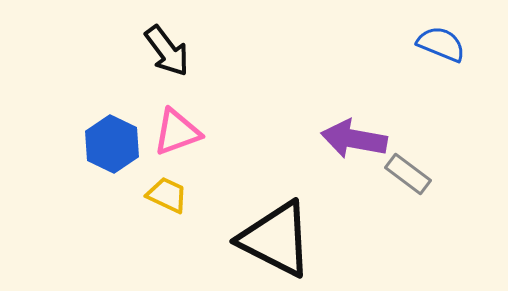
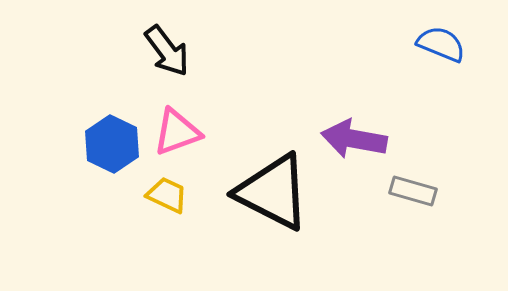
gray rectangle: moved 5 px right, 17 px down; rotated 21 degrees counterclockwise
black triangle: moved 3 px left, 47 px up
